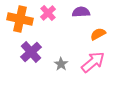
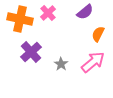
purple semicircle: moved 4 px right; rotated 144 degrees clockwise
orange semicircle: rotated 35 degrees counterclockwise
